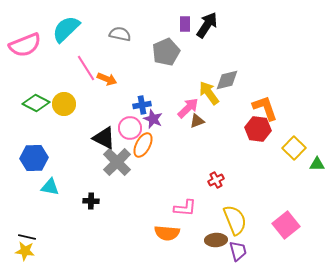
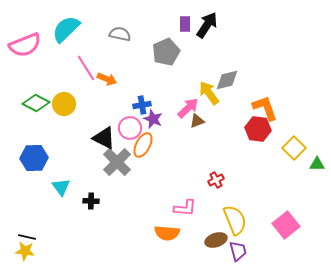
cyan triangle: moved 11 px right; rotated 42 degrees clockwise
brown ellipse: rotated 15 degrees counterclockwise
